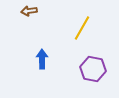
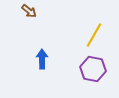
brown arrow: rotated 133 degrees counterclockwise
yellow line: moved 12 px right, 7 px down
